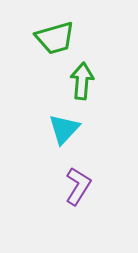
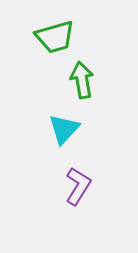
green trapezoid: moved 1 px up
green arrow: moved 1 px up; rotated 15 degrees counterclockwise
